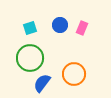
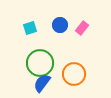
pink rectangle: rotated 16 degrees clockwise
green circle: moved 10 px right, 5 px down
